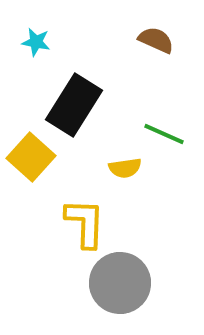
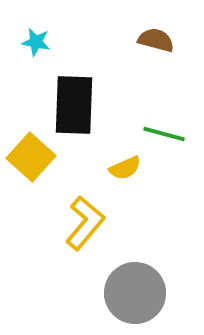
brown semicircle: rotated 9 degrees counterclockwise
black rectangle: rotated 30 degrees counterclockwise
green line: rotated 9 degrees counterclockwise
yellow semicircle: rotated 16 degrees counterclockwise
yellow L-shape: rotated 38 degrees clockwise
gray circle: moved 15 px right, 10 px down
